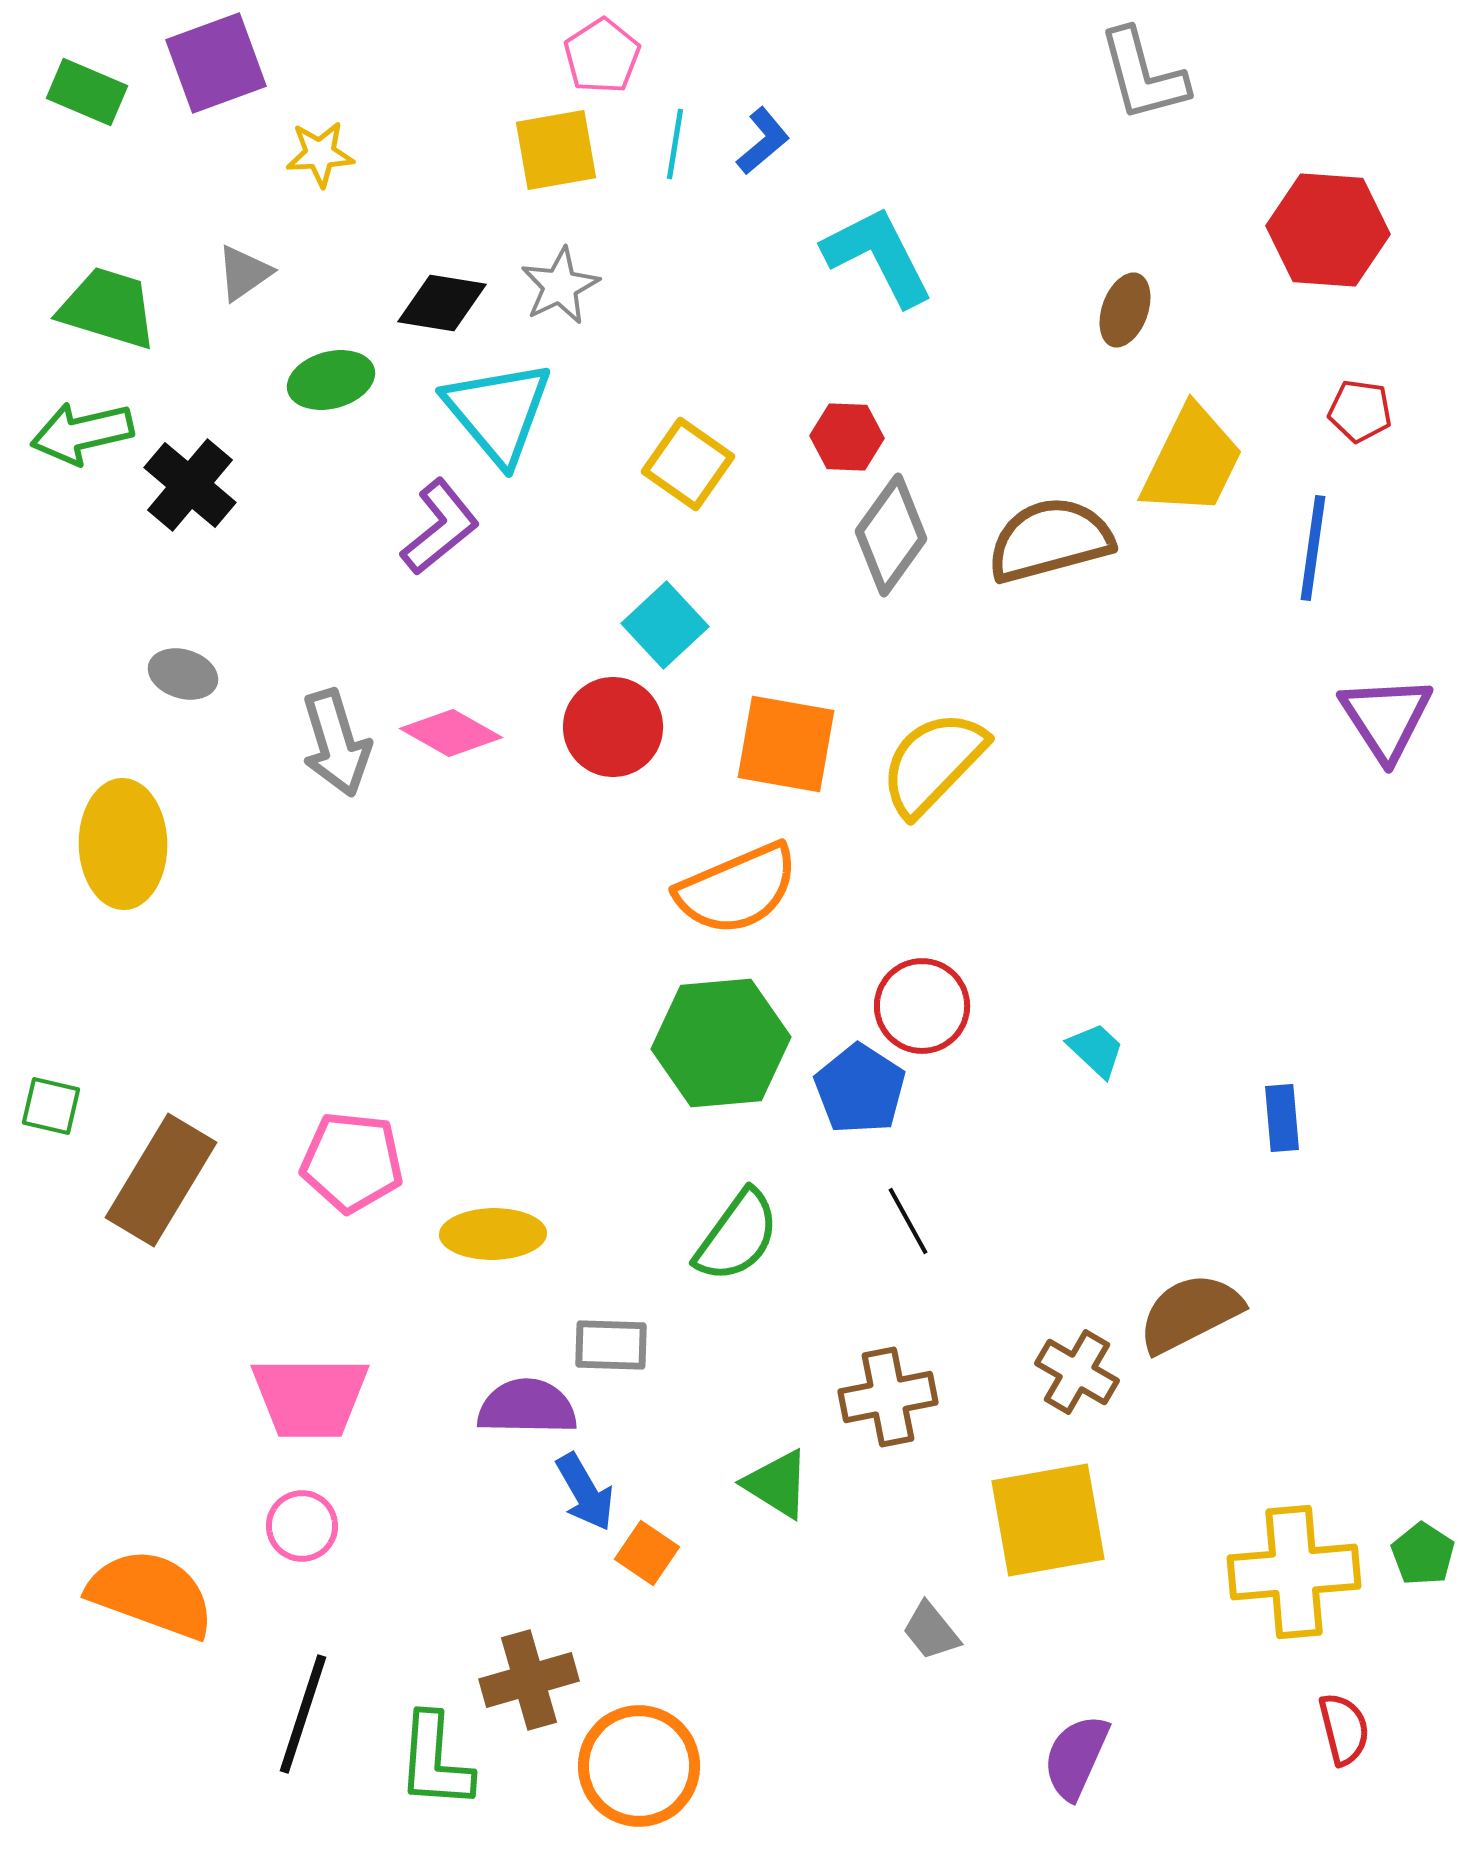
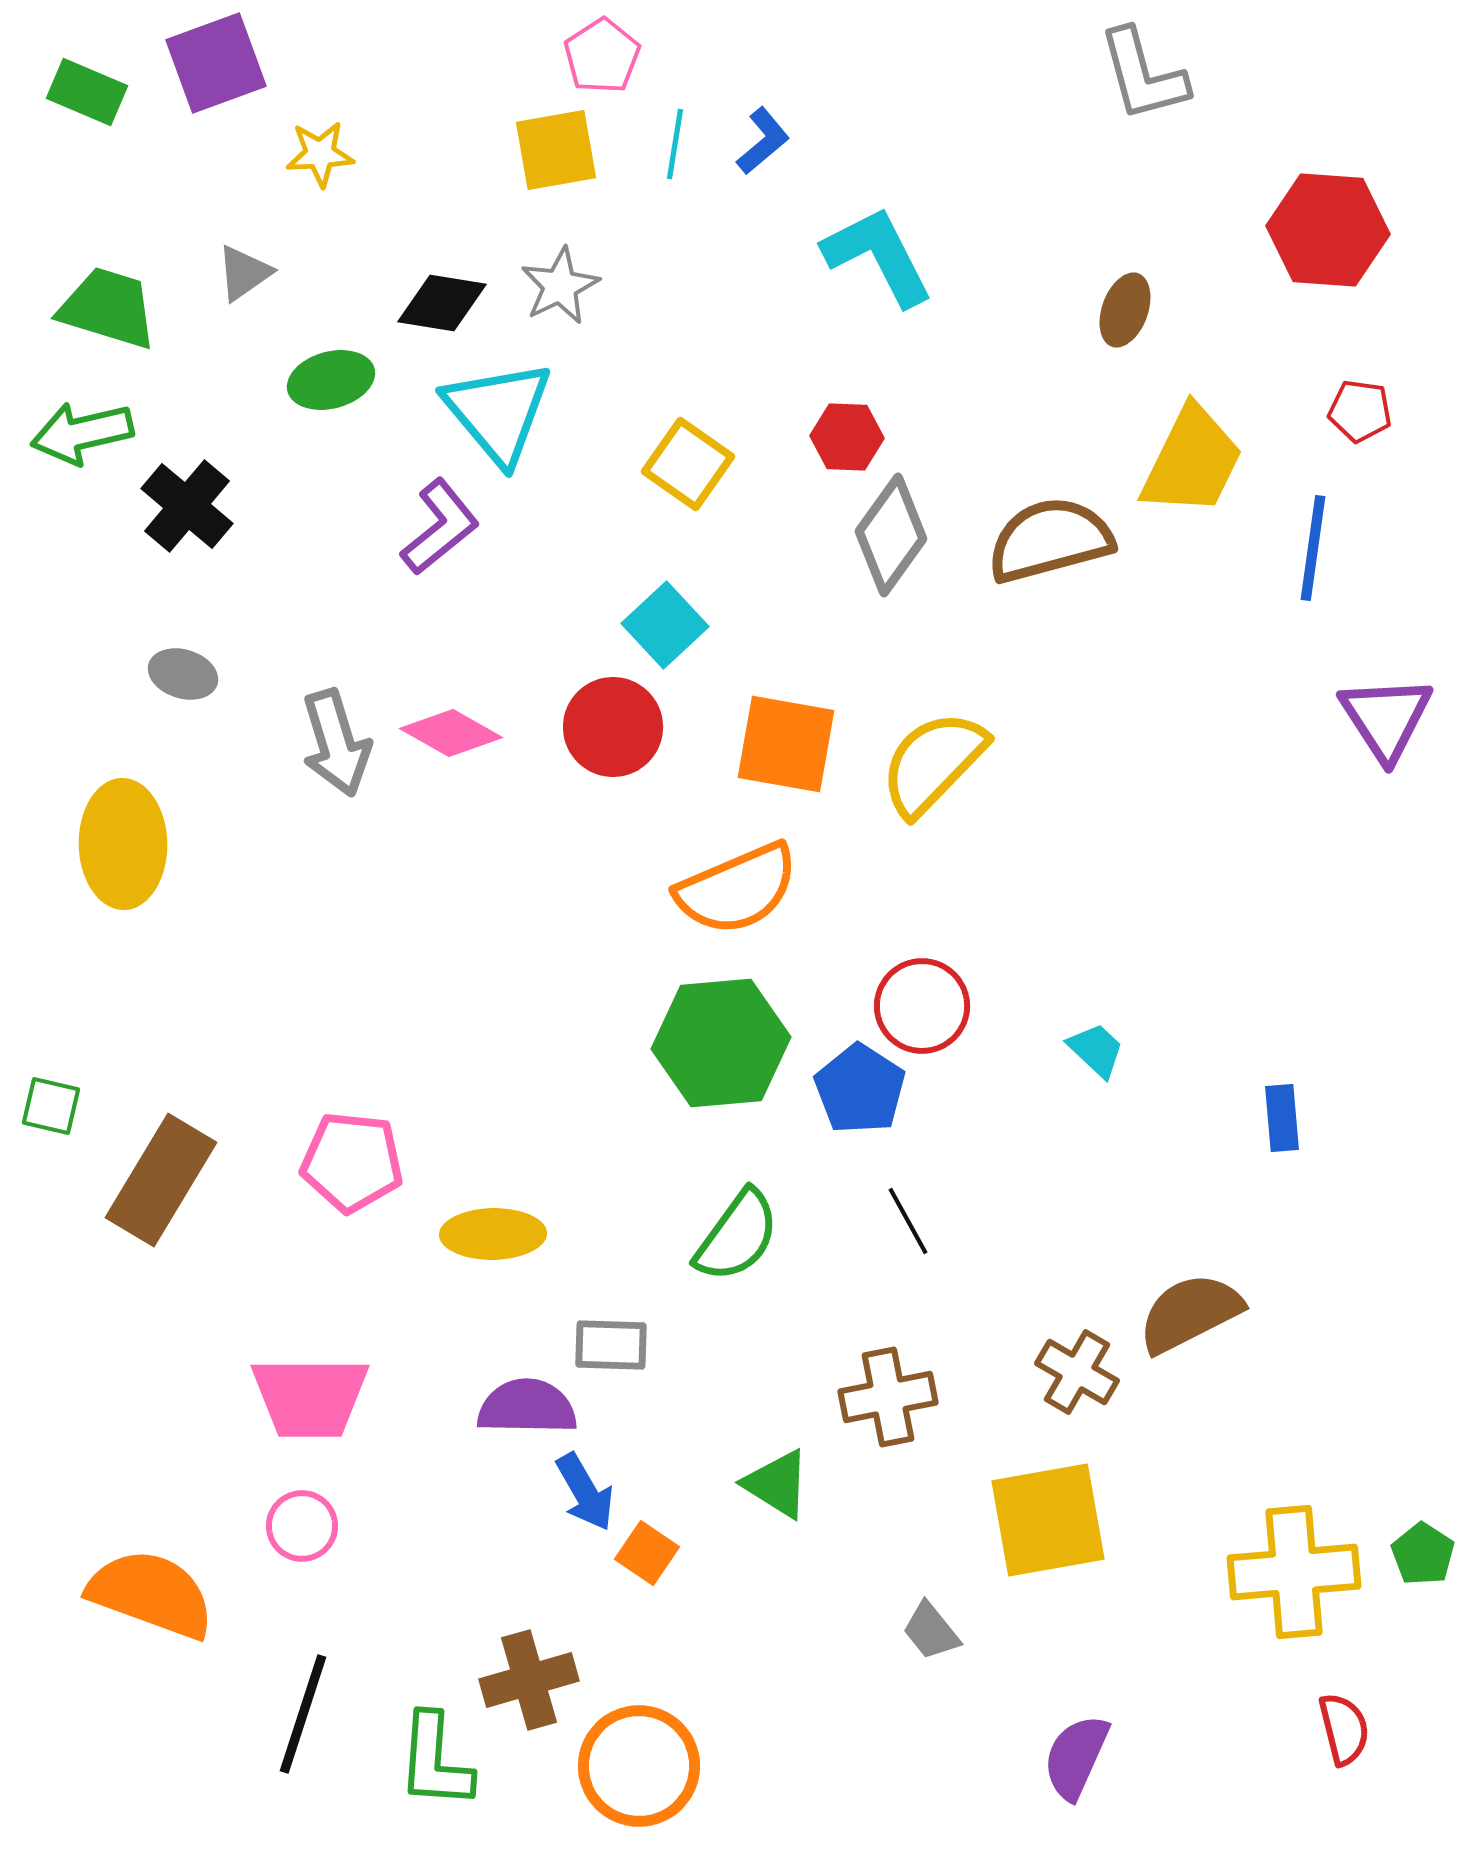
black cross at (190, 485): moved 3 px left, 21 px down
